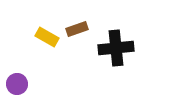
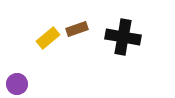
yellow rectangle: moved 1 px right, 1 px down; rotated 70 degrees counterclockwise
black cross: moved 7 px right, 11 px up; rotated 16 degrees clockwise
